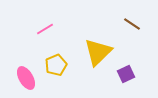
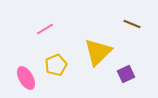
brown line: rotated 12 degrees counterclockwise
